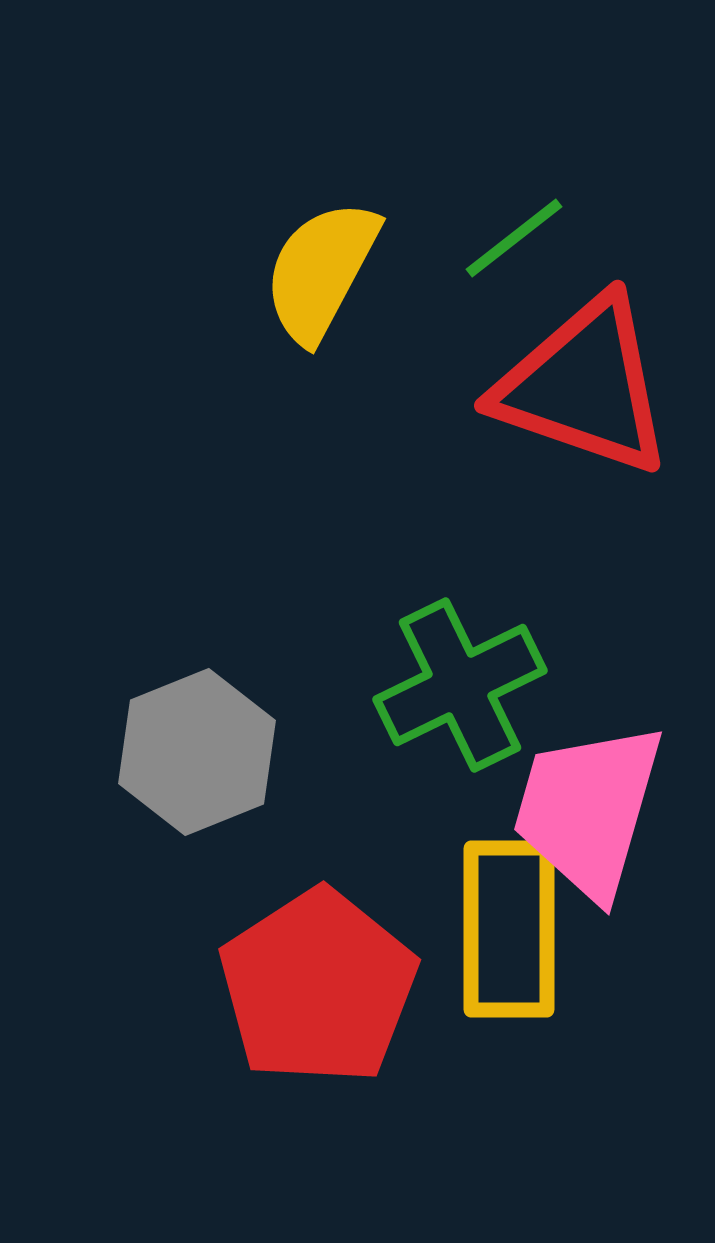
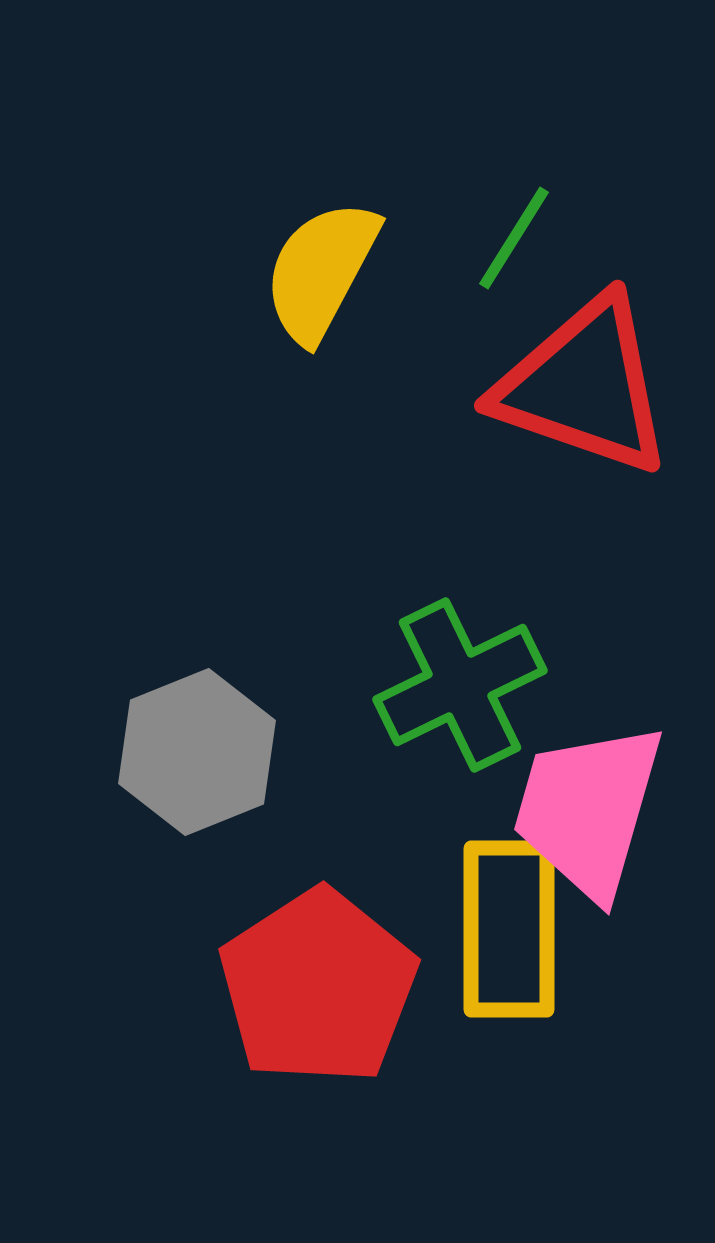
green line: rotated 20 degrees counterclockwise
